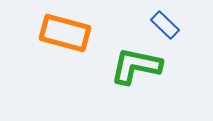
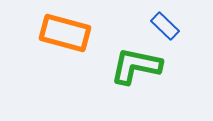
blue rectangle: moved 1 px down
